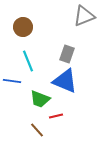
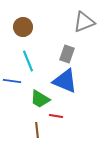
gray triangle: moved 6 px down
green trapezoid: rotated 10 degrees clockwise
red line: rotated 24 degrees clockwise
brown line: rotated 35 degrees clockwise
